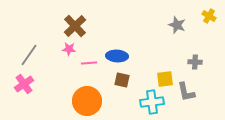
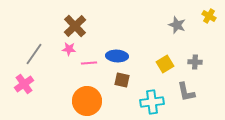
gray line: moved 5 px right, 1 px up
yellow square: moved 15 px up; rotated 24 degrees counterclockwise
